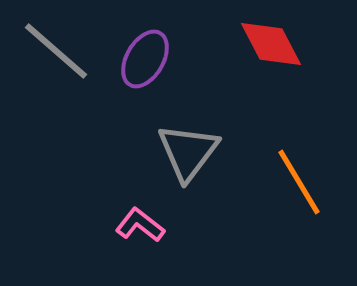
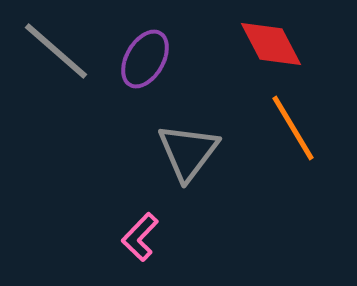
orange line: moved 6 px left, 54 px up
pink L-shape: moved 12 px down; rotated 84 degrees counterclockwise
